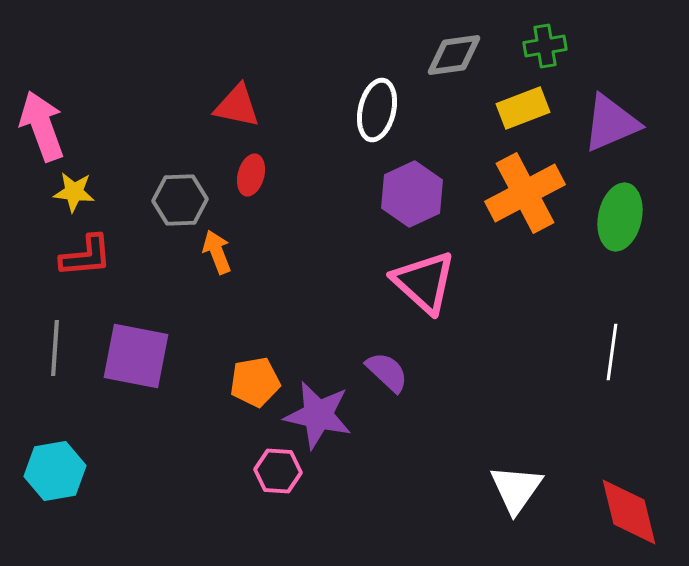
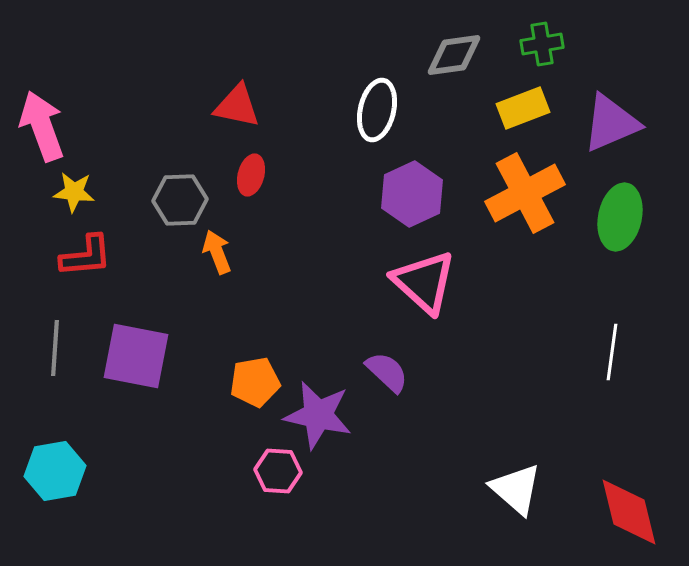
green cross: moved 3 px left, 2 px up
white triangle: rotated 24 degrees counterclockwise
